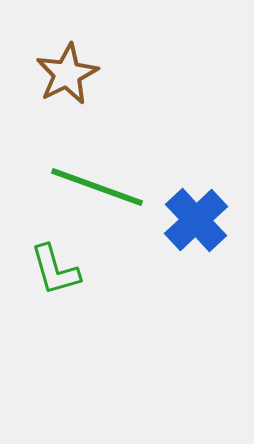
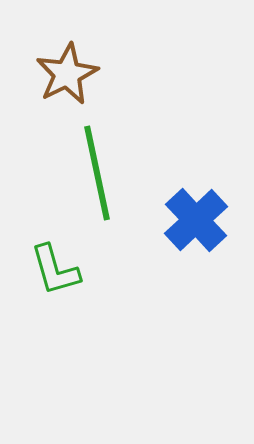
green line: moved 14 px up; rotated 58 degrees clockwise
